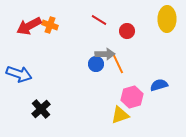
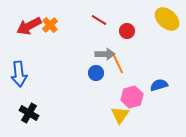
yellow ellipse: rotated 50 degrees counterclockwise
orange cross: rotated 28 degrees clockwise
blue circle: moved 9 px down
blue arrow: rotated 65 degrees clockwise
black cross: moved 12 px left, 4 px down; rotated 18 degrees counterclockwise
yellow triangle: rotated 36 degrees counterclockwise
